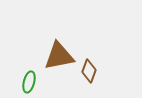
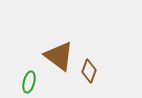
brown triangle: rotated 48 degrees clockwise
